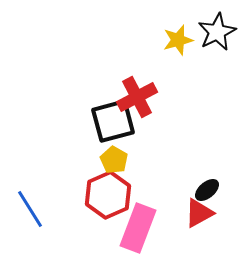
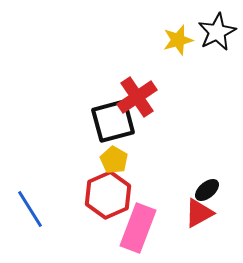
red cross: rotated 6 degrees counterclockwise
